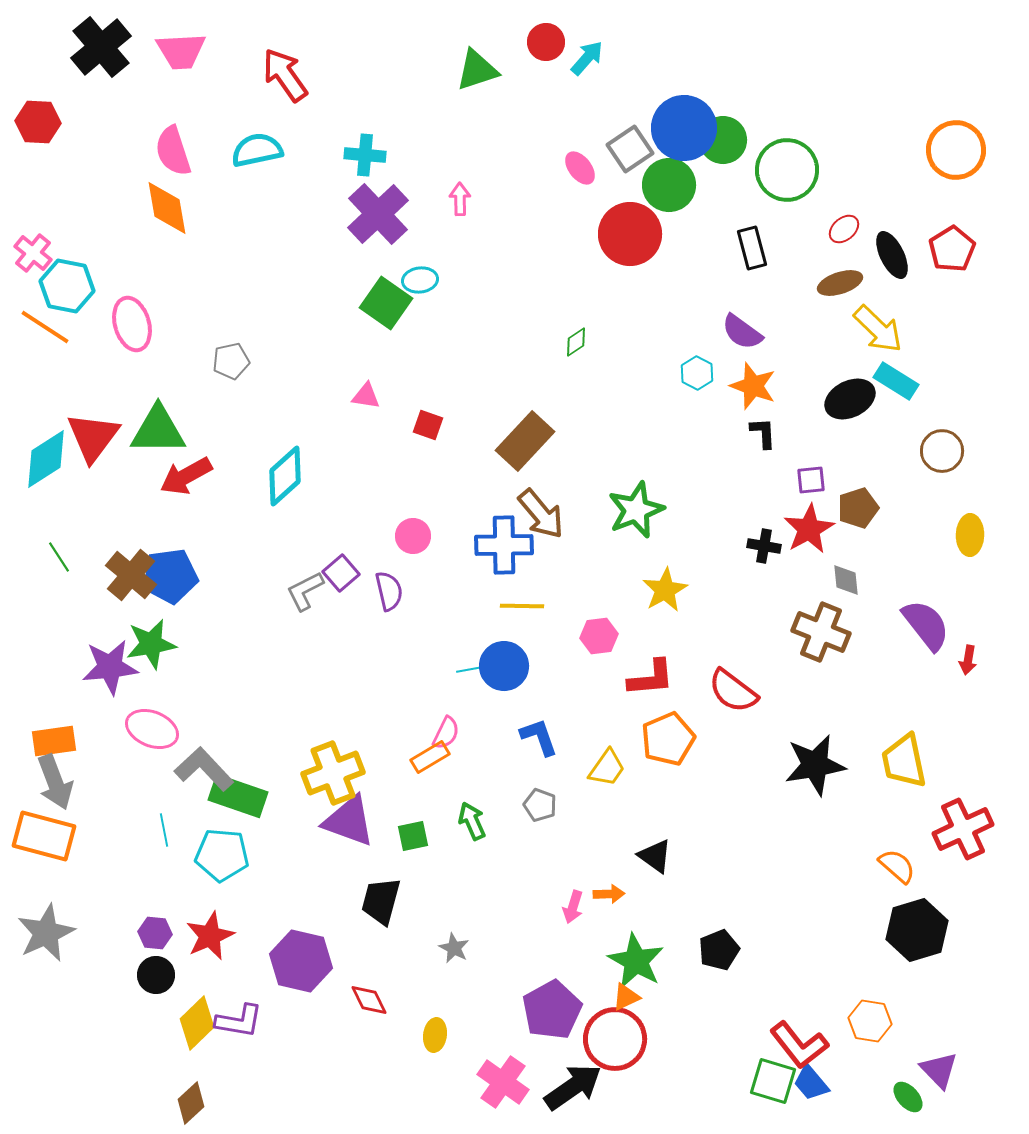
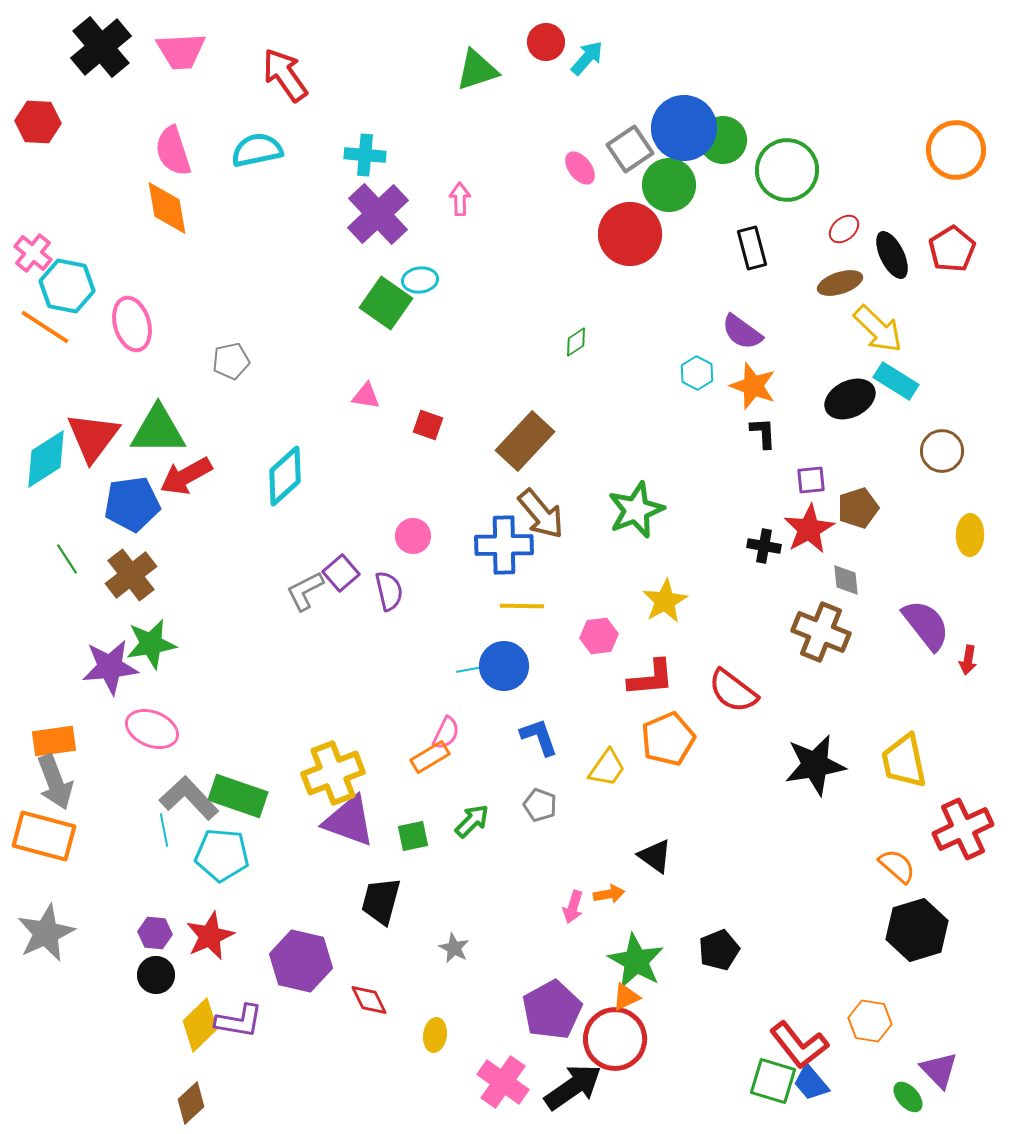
green line at (59, 557): moved 8 px right, 2 px down
brown cross at (131, 575): rotated 12 degrees clockwise
blue pentagon at (170, 576): moved 38 px left, 72 px up
yellow star at (665, 590): moved 11 px down
gray L-shape at (204, 769): moved 15 px left, 29 px down
green arrow at (472, 821): rotated 69 degrees clockwise
orange arrow at (609, 894): rotated 8 degrees counterclockwise
yellow diamond at (197, 1023): moved 3 px right, 2 px down
